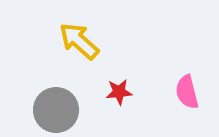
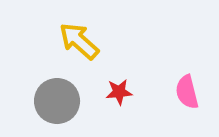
gray circle: moved 1 px right, 9 px up
